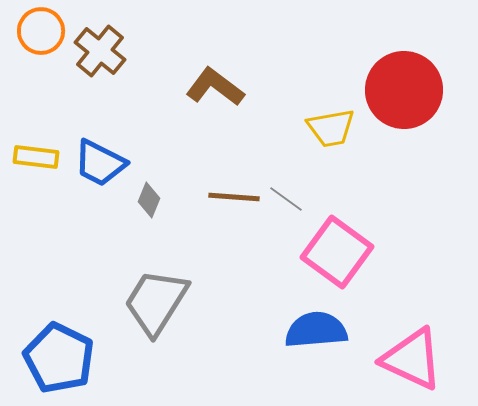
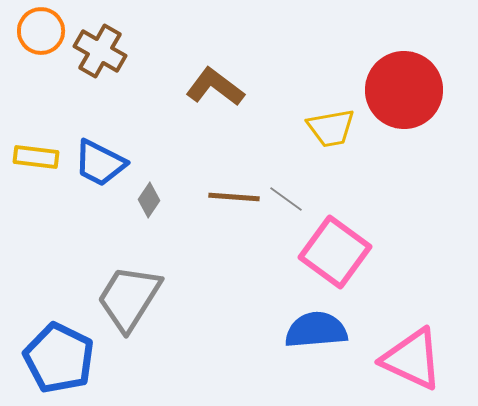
brown cross: rotated 9 degrees counterclockwise
gray diamond: rotated 12 degrees clockwise
pink square: moved 2 px left
gray trapezoid: moved 27 px left, 4 px up
